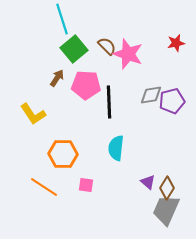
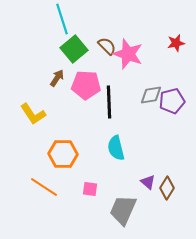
cyan semicircle: rotated 20 degrees counterclockwise
pink square: moved 4 px right, 4 px down
gray trapezoid: moved 43 px left
